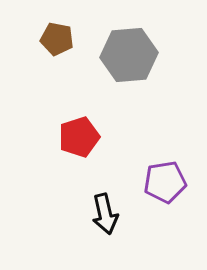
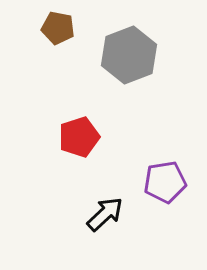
brown pentagon: moved 1 px right, 11 px up
gray hexagon: rotated 16 degrees counterclockwise
black arrow: rotated 120 degrees counterclockwise
